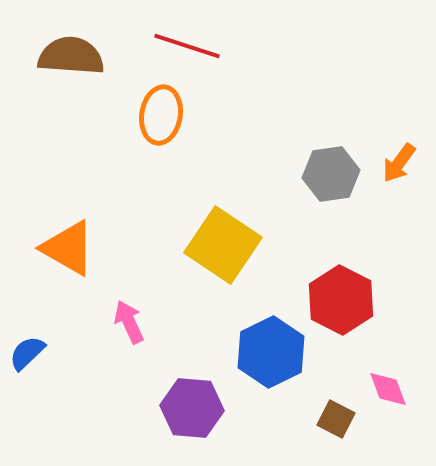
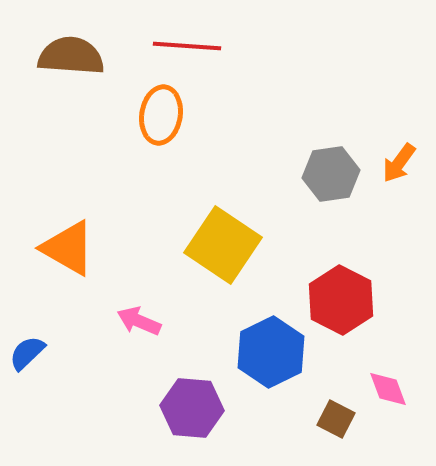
red line: rotated 14 degrees counterclockwise
pink arrow: moved 10 px right, 1 px up; rotated 42 degrees counterclockwise
